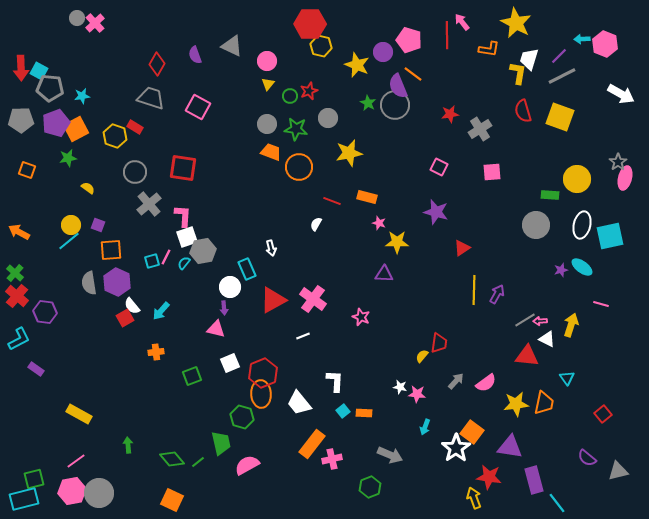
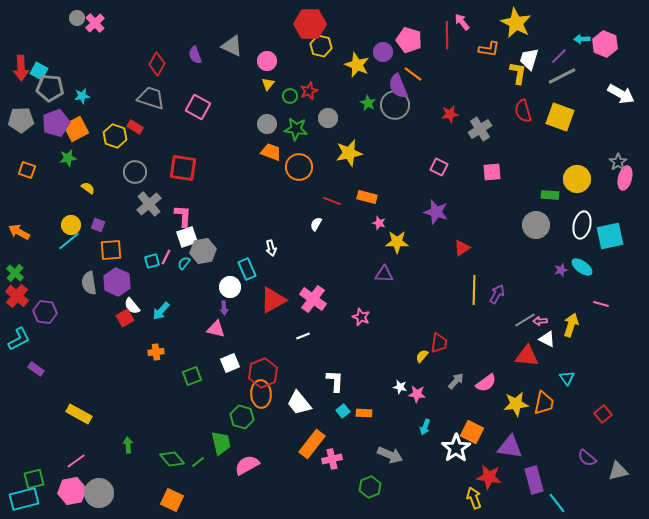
orange square at (472, 432): rotated 10 degrees counterclockwise
